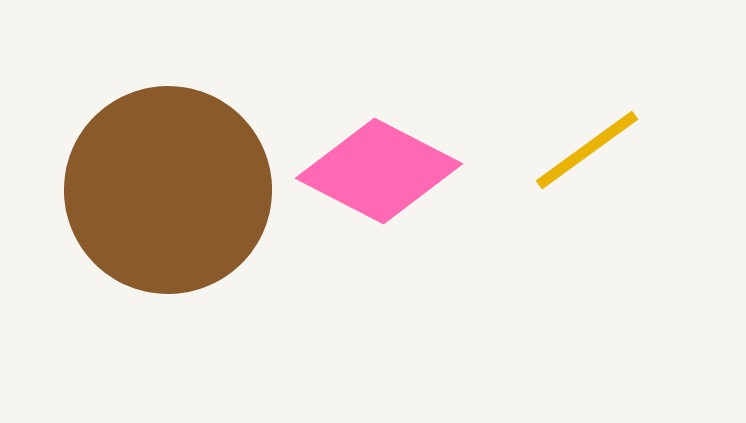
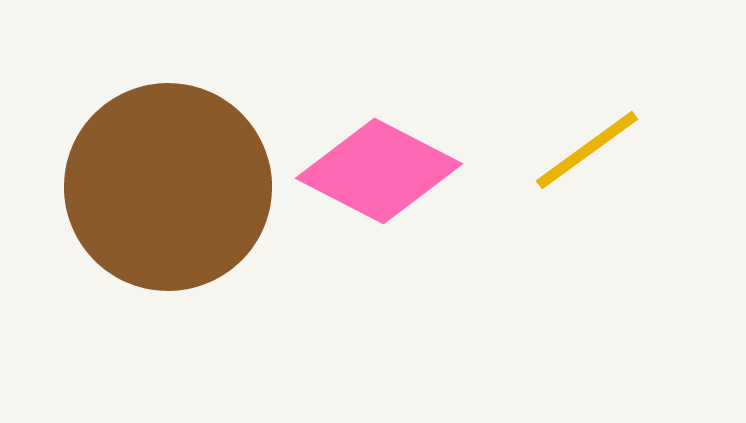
brown circle: moved 3 px up
